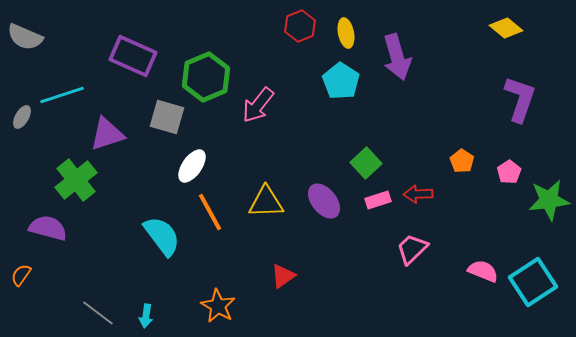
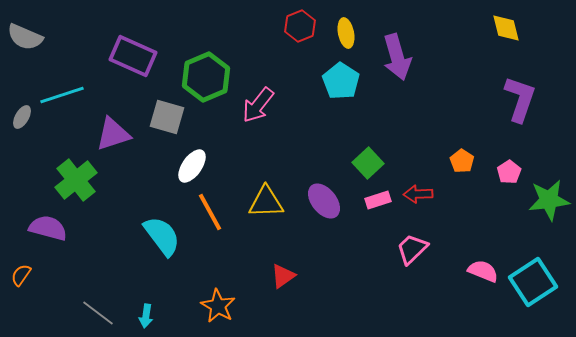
yellow diamond: rotated 36 degrees clockwise
purple triangle: moved 6 px right
green square: moved 2 px right
